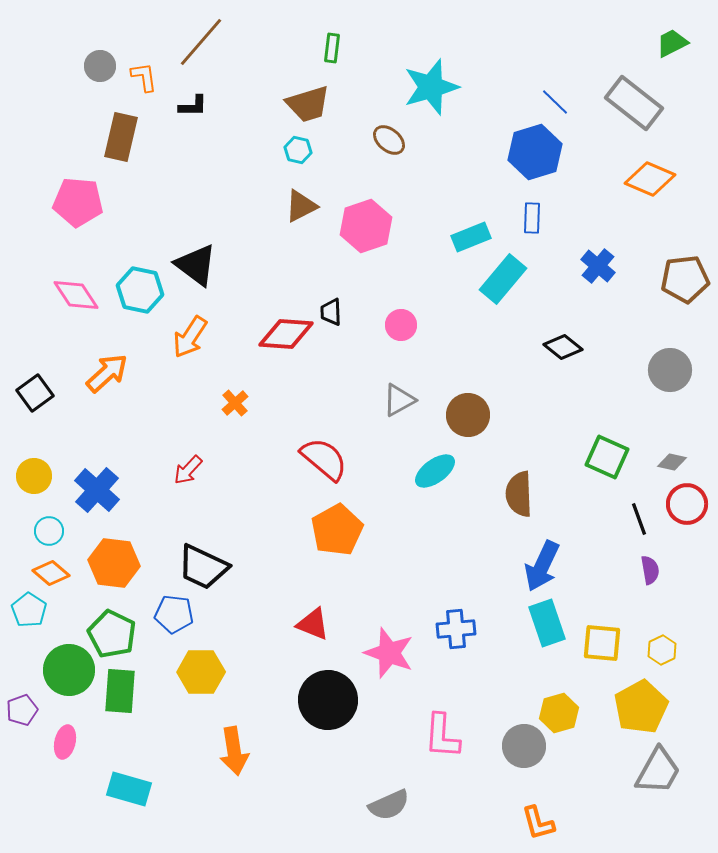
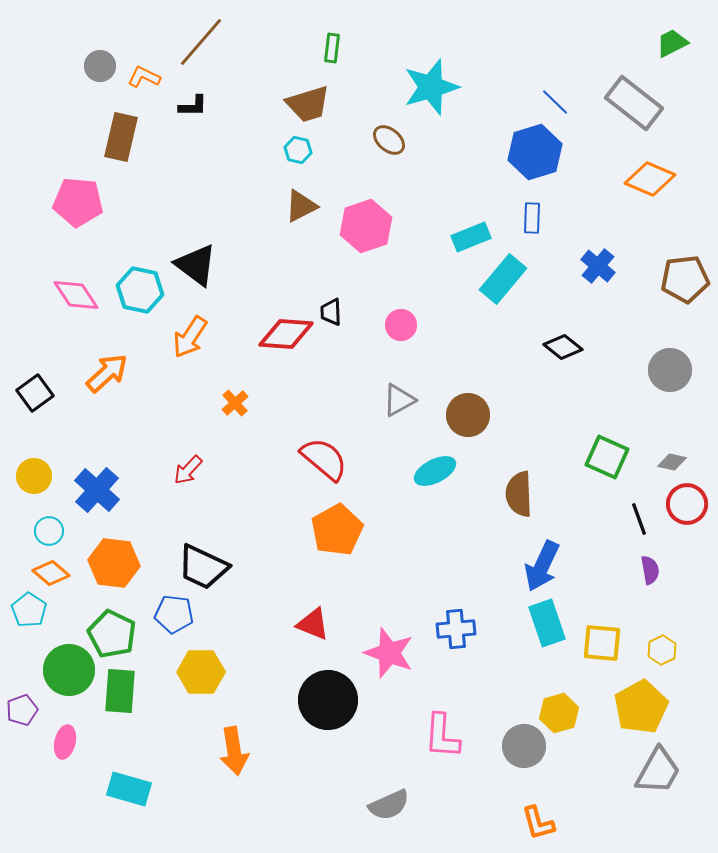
orange L-shape at (144, 77): rotated 56 degrees counterclockwise
cyan ellipse at (435, 471): rotated 9 degrees clockwise
